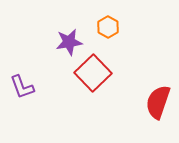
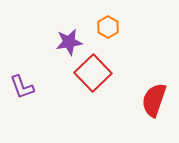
red semicircle: moved 4 px left, 2 px up
